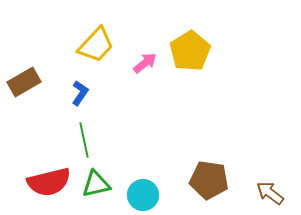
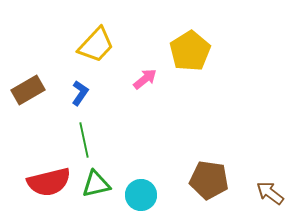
pink arrow: moved 16 px down
brown rectangle: moved 4 px right, 8 px down
cyan circle: moved 2 px left
